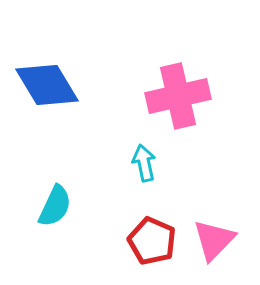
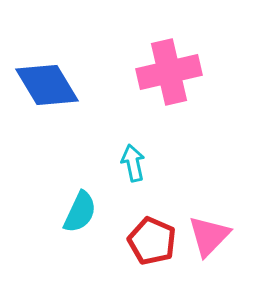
pink cross: moved 9 px left, 24 px up
cyan arrow: moved 11 px left
cyan semicircle: moved 25 px right, 6 px down
pink triangle: moved 5 px left, 4 px up
